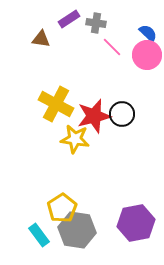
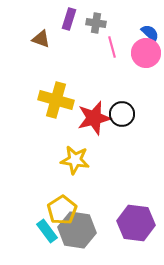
purple rectangle: rotated 40 degrees counterclockwise
blue semicircle: moved 2 px right
brown triangle: rotated 12 degrees clockwise
pink line: rotated 30 degrees clockwise
pink circle: moved 1 px left, 2 px up
yellow cross: moved 4 px up; rotated 12 degrees counterclockwise
red star: moved 2 px down
yellow star: moved 21 px down
yellow pentagon: moved 2 px down
purple hexagon: rotated 18 degrees clockwise
cyan rectangle: moved 8 px right, 4 px up
